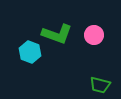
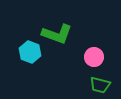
pink circle: moved 22 px down
